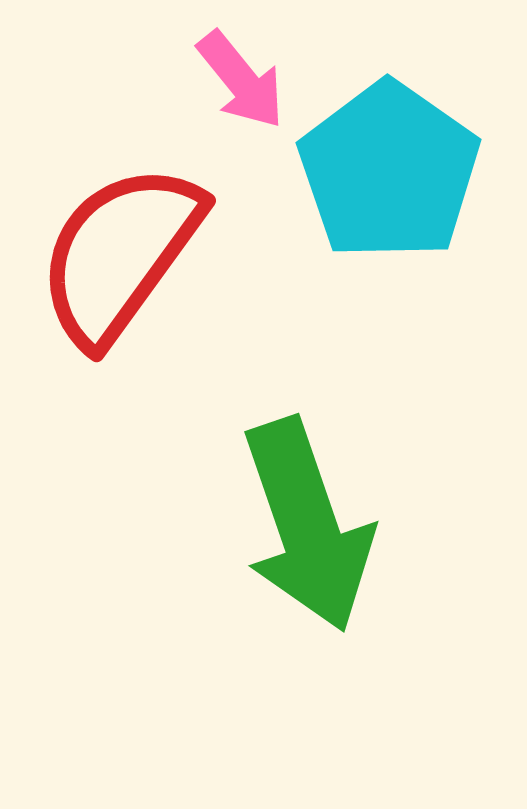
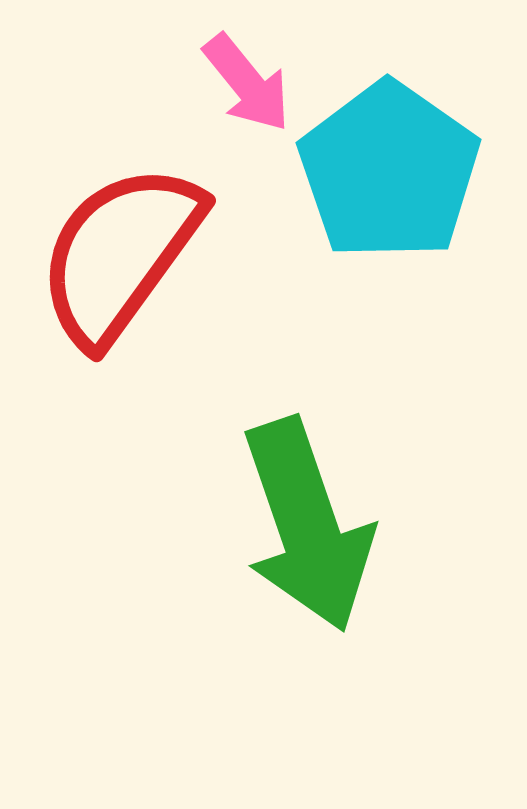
pink arrow: moved 6 px right, 3 px down
